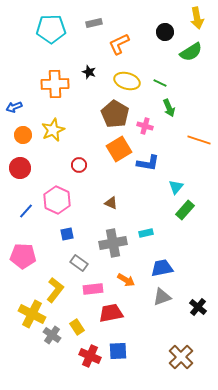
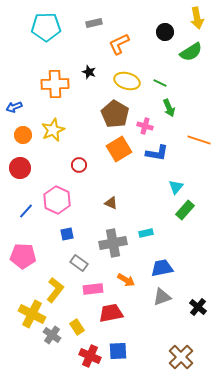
cyan pentagon at (51, 29): moved 5 px left, 2 px up
blue L-shape at (148, 163): moved 9 px right, 10 px up
